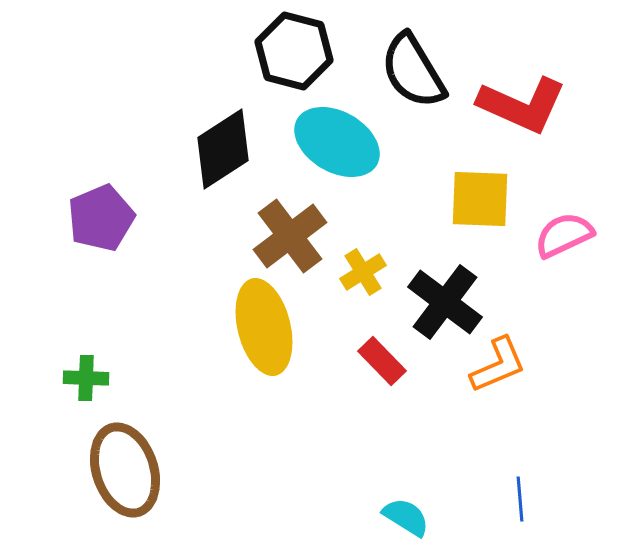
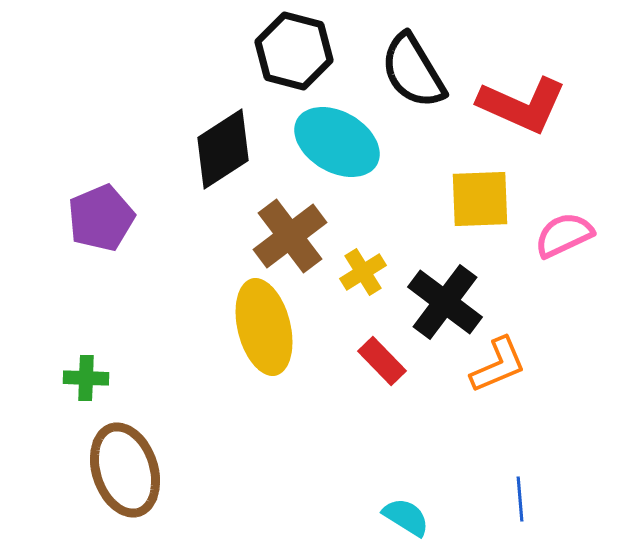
yellow square: rotated 4 degrees counterclockwise
